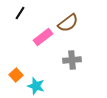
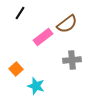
brown semicircle: moved 1 px left, 1 px down
orange square: moved 6 px up
